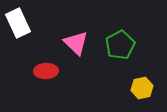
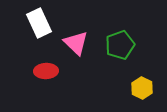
white rectangle: moved 21 px right
green pentagon: rotated 8 degrees clockwise
yellow hexagon: rotated 20 degrees counterclockwise
